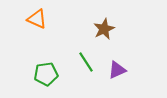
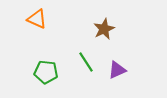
green pentagon: moved 2 px up; rotated 15 degrees clockwise
